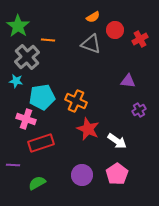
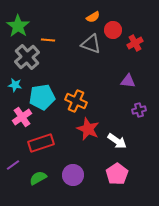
red circle: moved 2 px left
red cross: moved 5 px left, 4 px down
cyan star: moved 1 px left, 4 px down
purple cross: rotated 16 degrees clockwise
pink cross: moved 4 px left, 2 px up; rotated 36 degrees clockwise
purple line: rotated 40 degrees counterclockwise
purple circle: moved 9 px left
green semicircle: moved 1 px right, 5 px up
